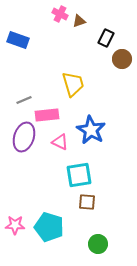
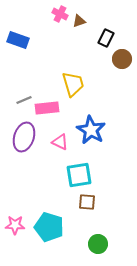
pink rectangle: moved 7 px up
